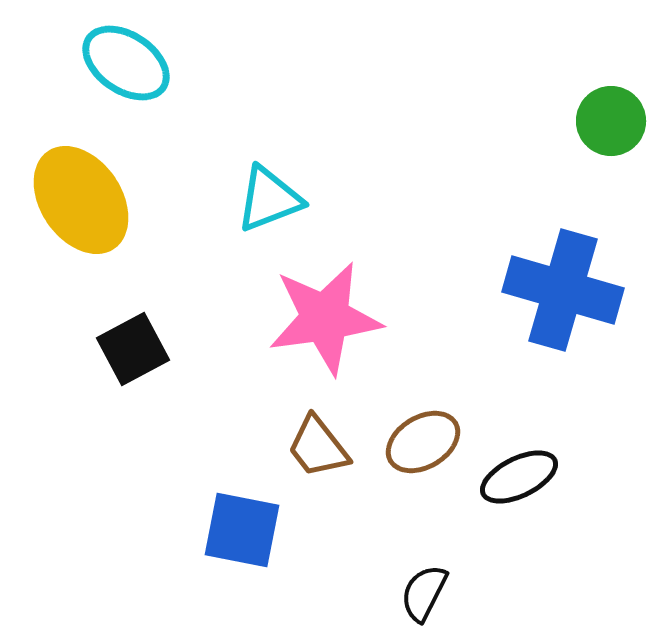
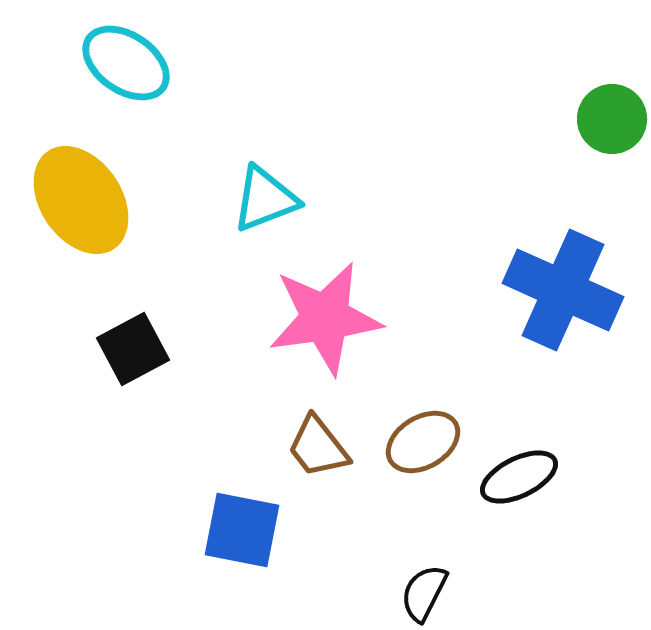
green circle: moved 1 px right, 2 px up
cyan triangle: moved 4 px left
blue cross: rotated 8 degrees clockwise
